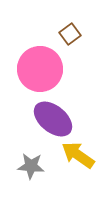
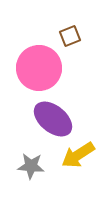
brown square: moved 2 px down; rotated 15 degrees clockwise
pink circle: moved 1 px left, 1 px up
yellow arrow: rotated 68 degrees counterclockwise
